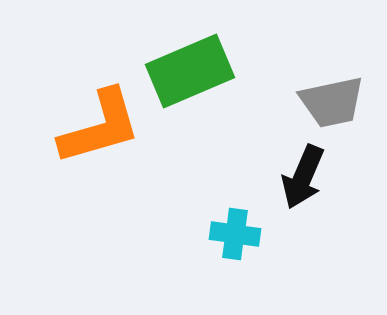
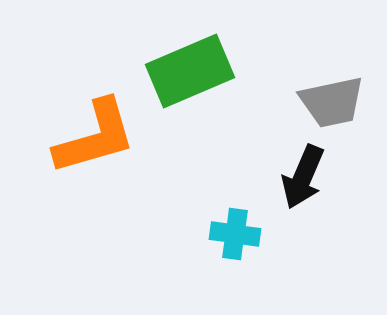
orange L-shape: moved 5 px left, 10 px down
